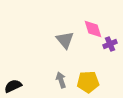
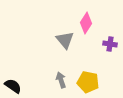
pink diamond: moved 7 px left, 6 px up; rotated 50 degrees clockwise
purple cross: rotated 32 degrees clockwise
yellow pentagon: rotated 15 degrees clockwise
black semicircle: rotated 60 degrees clockwise
